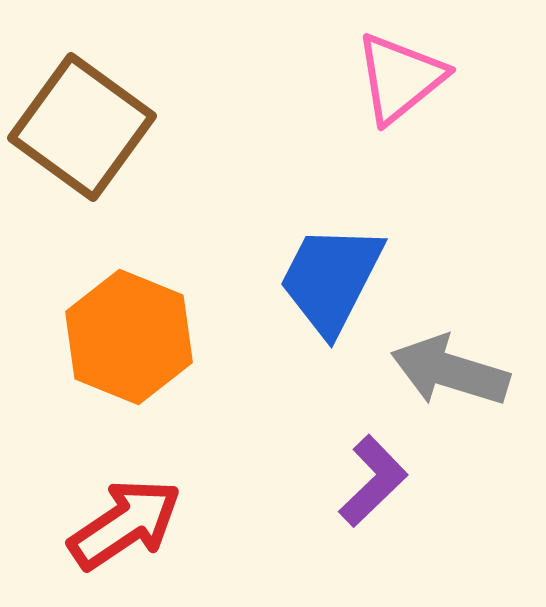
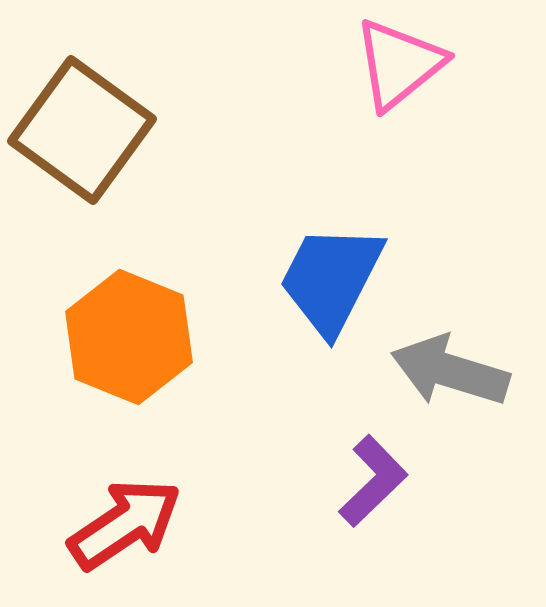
pink triangle: moved 1 px left, 14 px up
brown square: moved 3 px down
